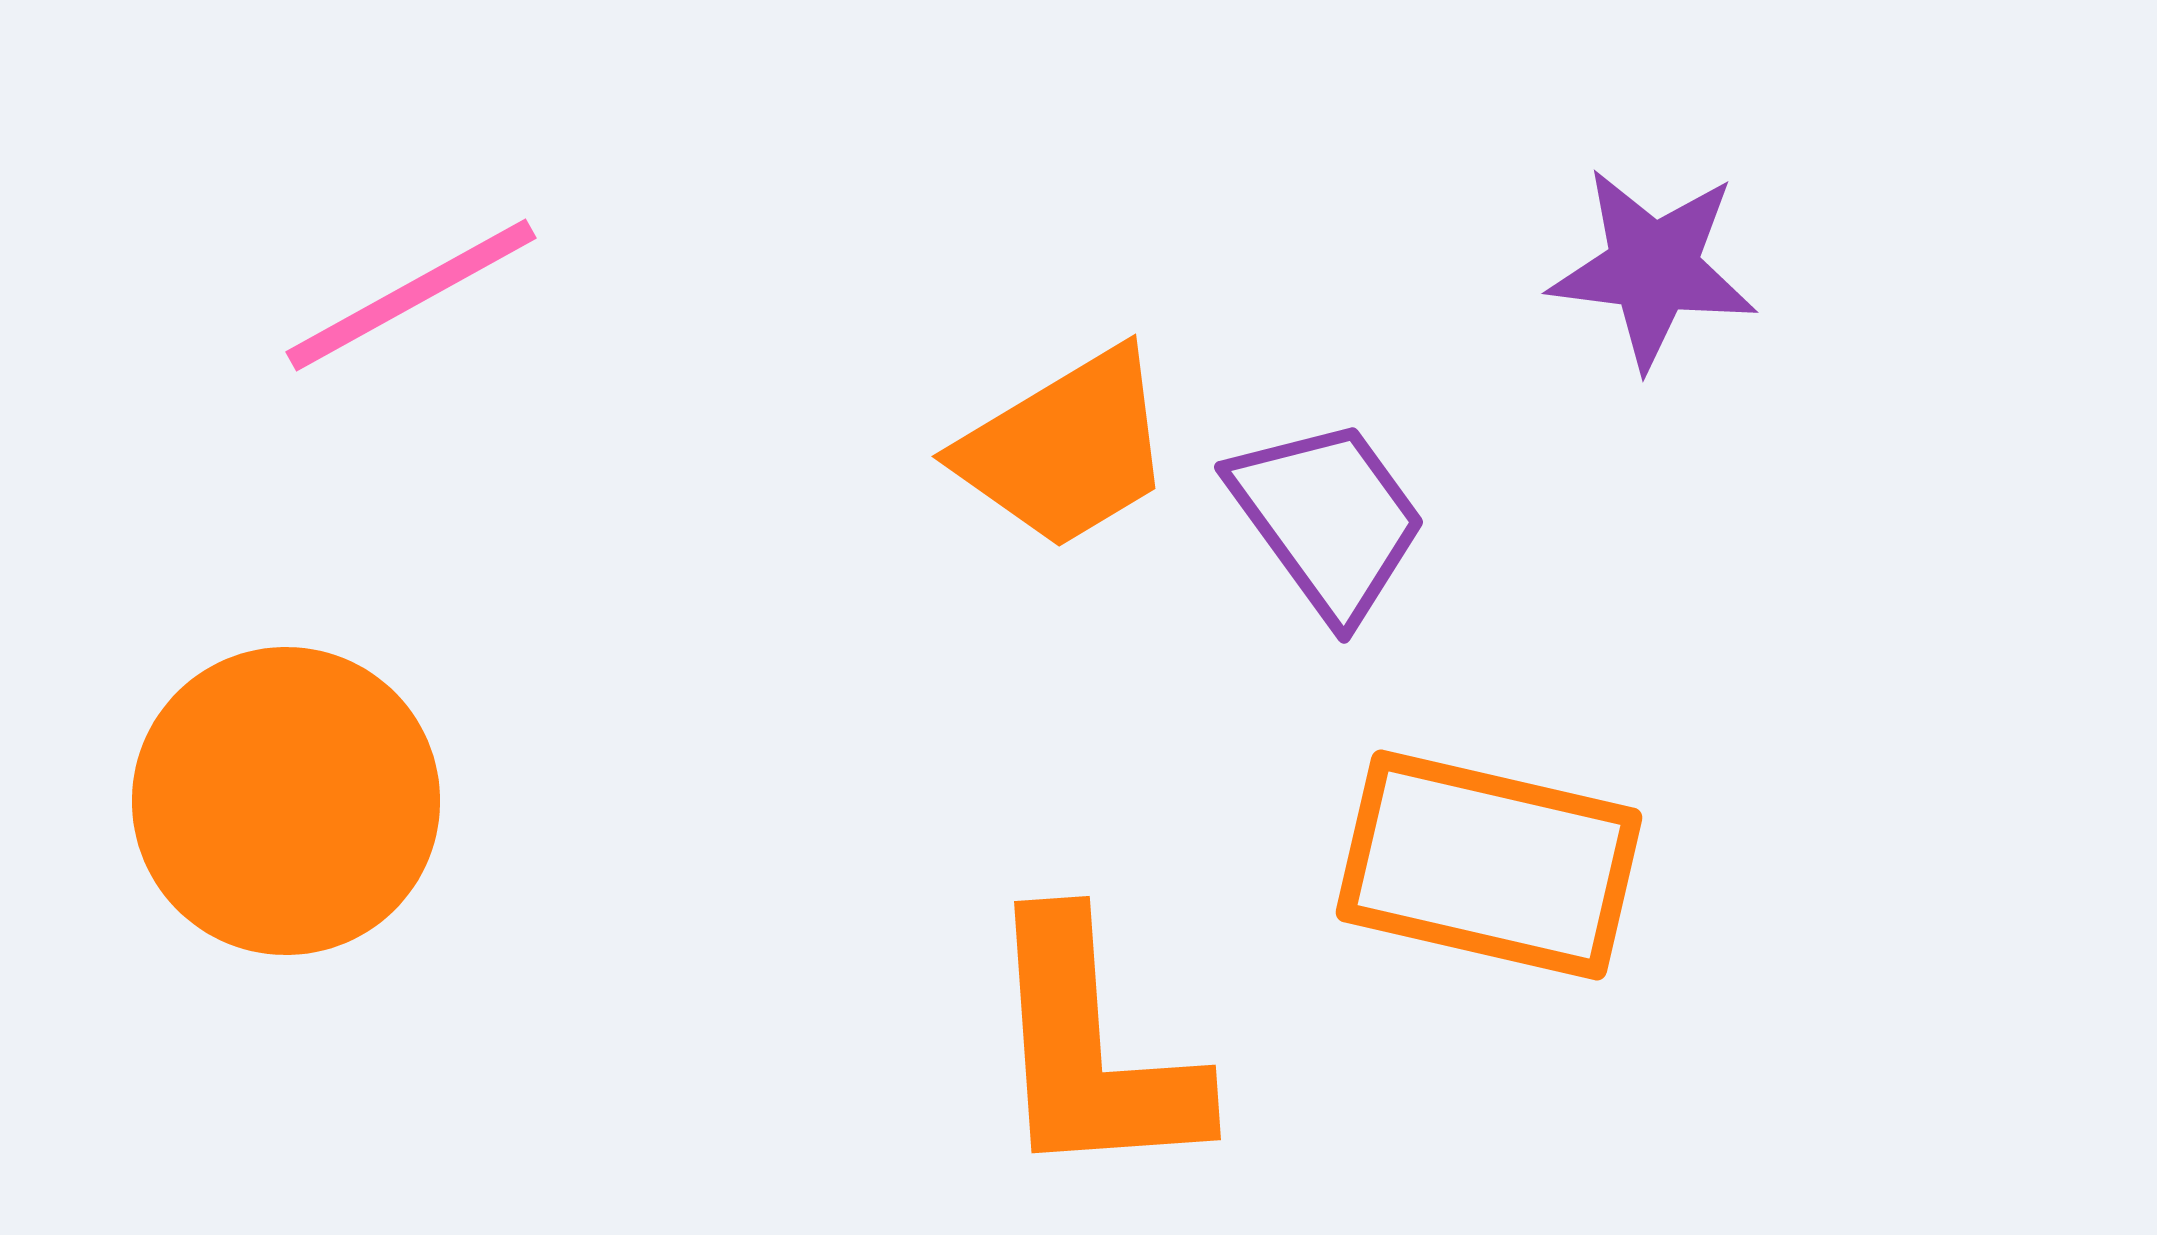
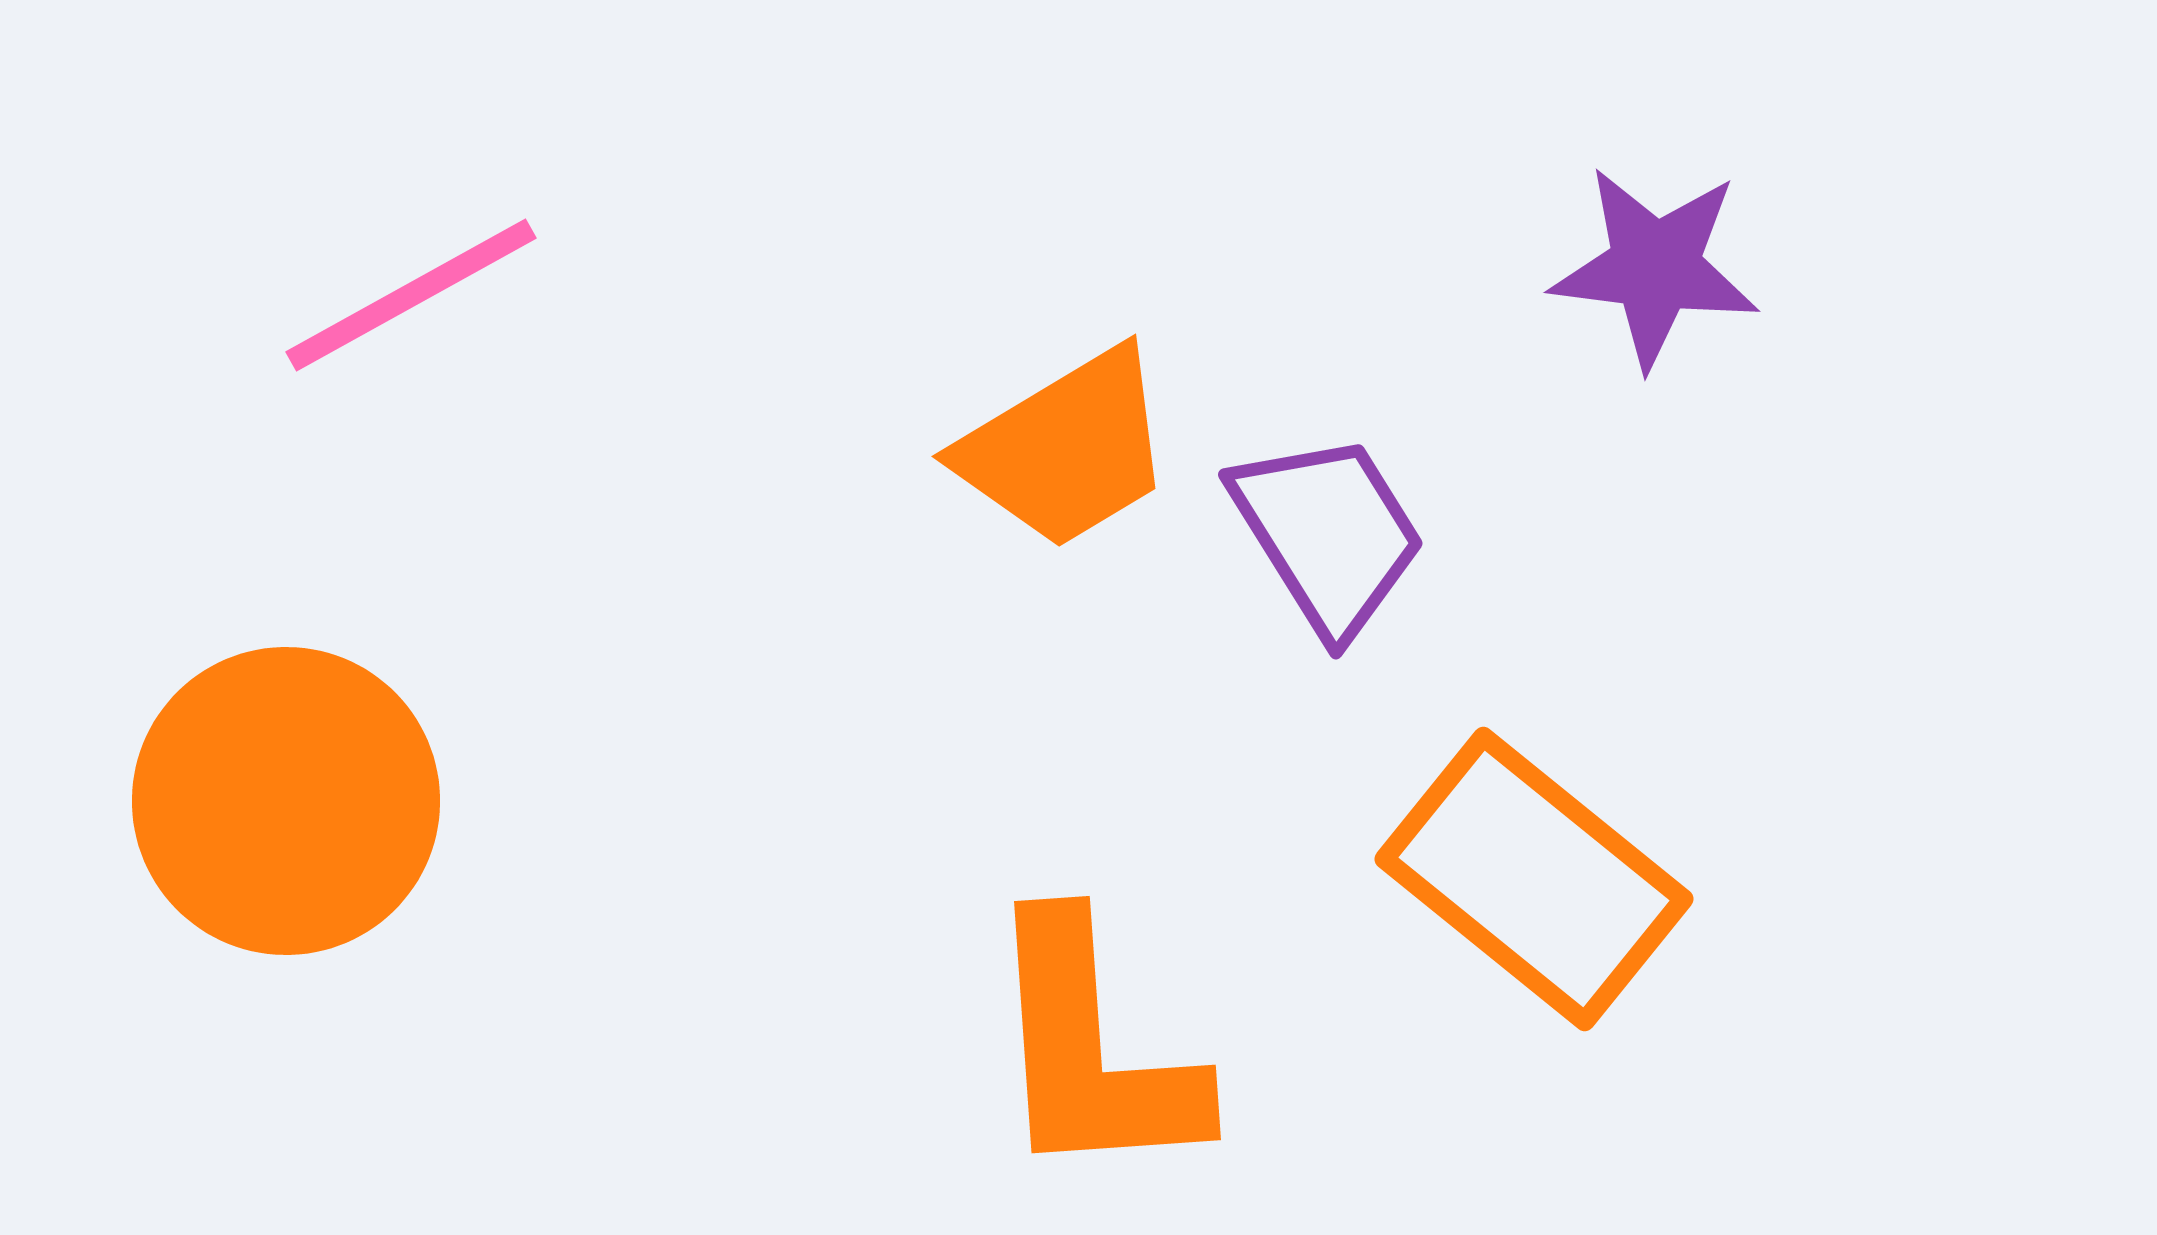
purple star: moved 2 px right, 1 px up
purple trapezoid: moved 15 px down; rotated 4 degrees clockwise
orange rectangle: moved 45 px right, 14 px down; rotated 26 degrees clockwise
